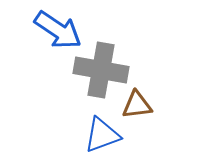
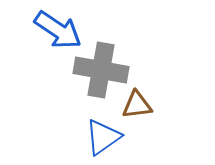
blue triangle: moved 1 px right, 2 px down; rotated 15 degrees counterclockwise
